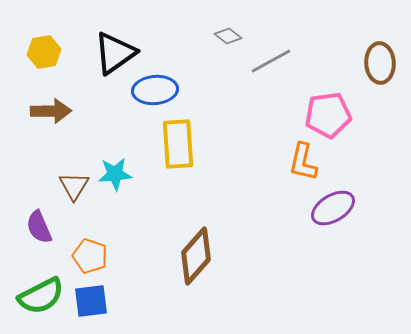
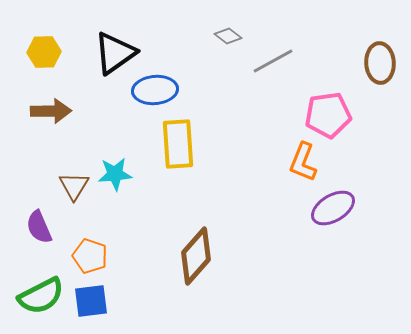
yellow hexagon: rotated 8 degrees clockwise
gray line: moved 2 px right
orange L-shape: rotated 9 degrees clockwise
